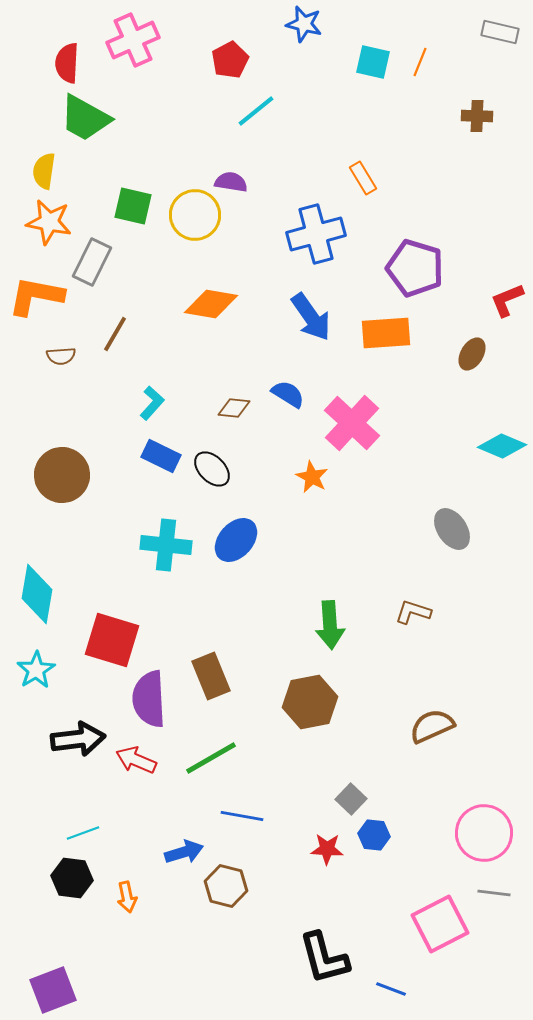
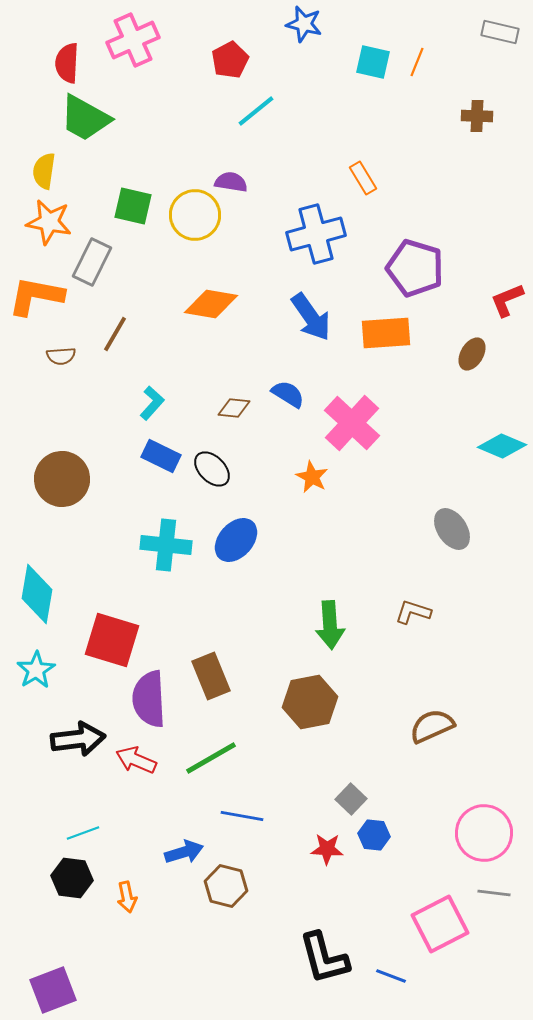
orange line at (420, 62): moved 3 px left
brown circle at (62, 475): moved 4 px down
blue line at (391, 989): moved 13 px up
